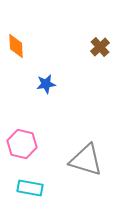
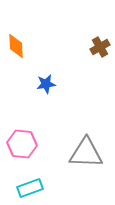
brown cross: rotated 12 degrees clockwise
pink hexagon: rotated 8 degrees counterclockwise
gray triangle: moved 7 px up; rotated 15 degrees counterclockwise
cyan rectangle: rotated 30 degrees counterclockwise
